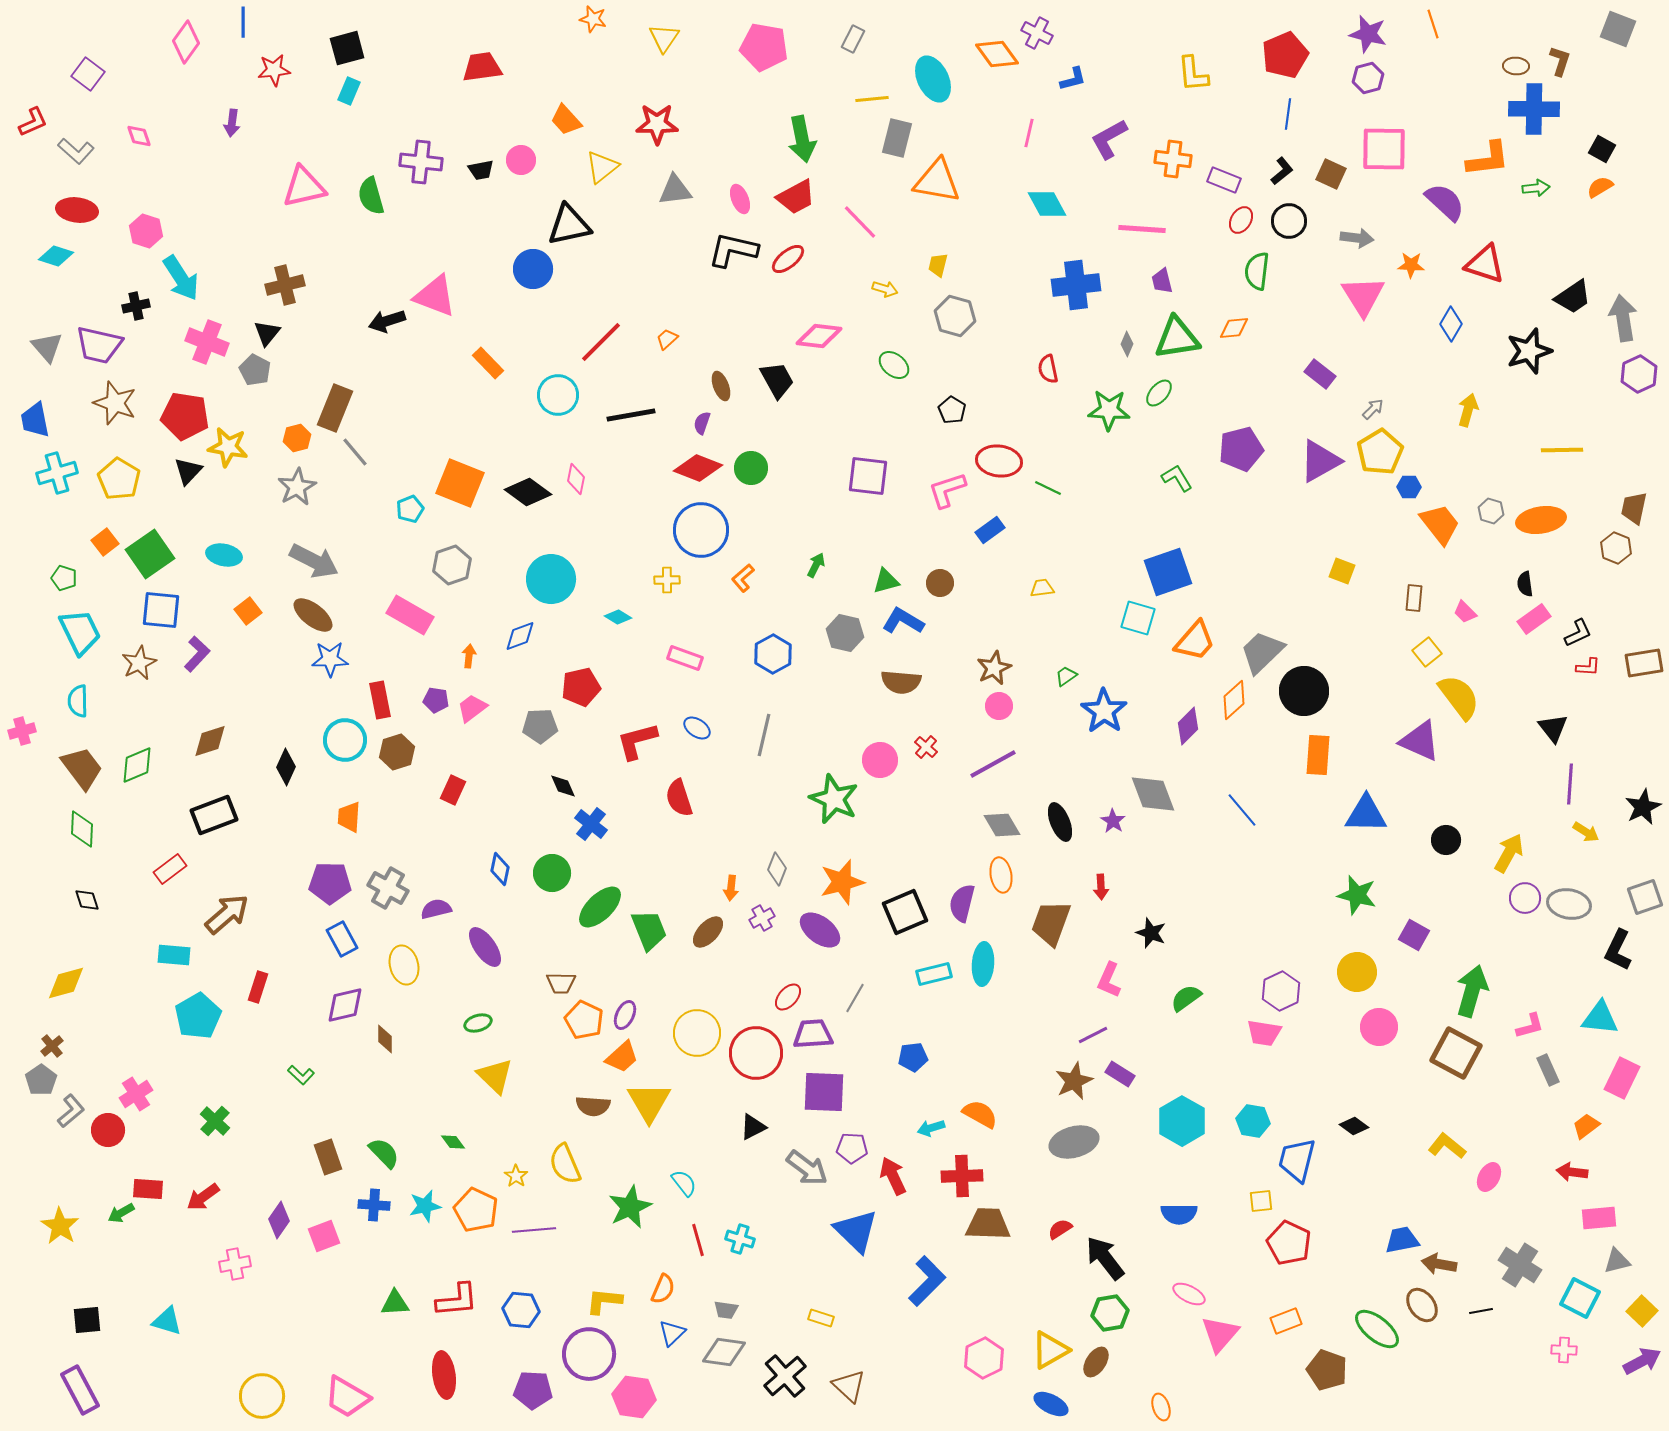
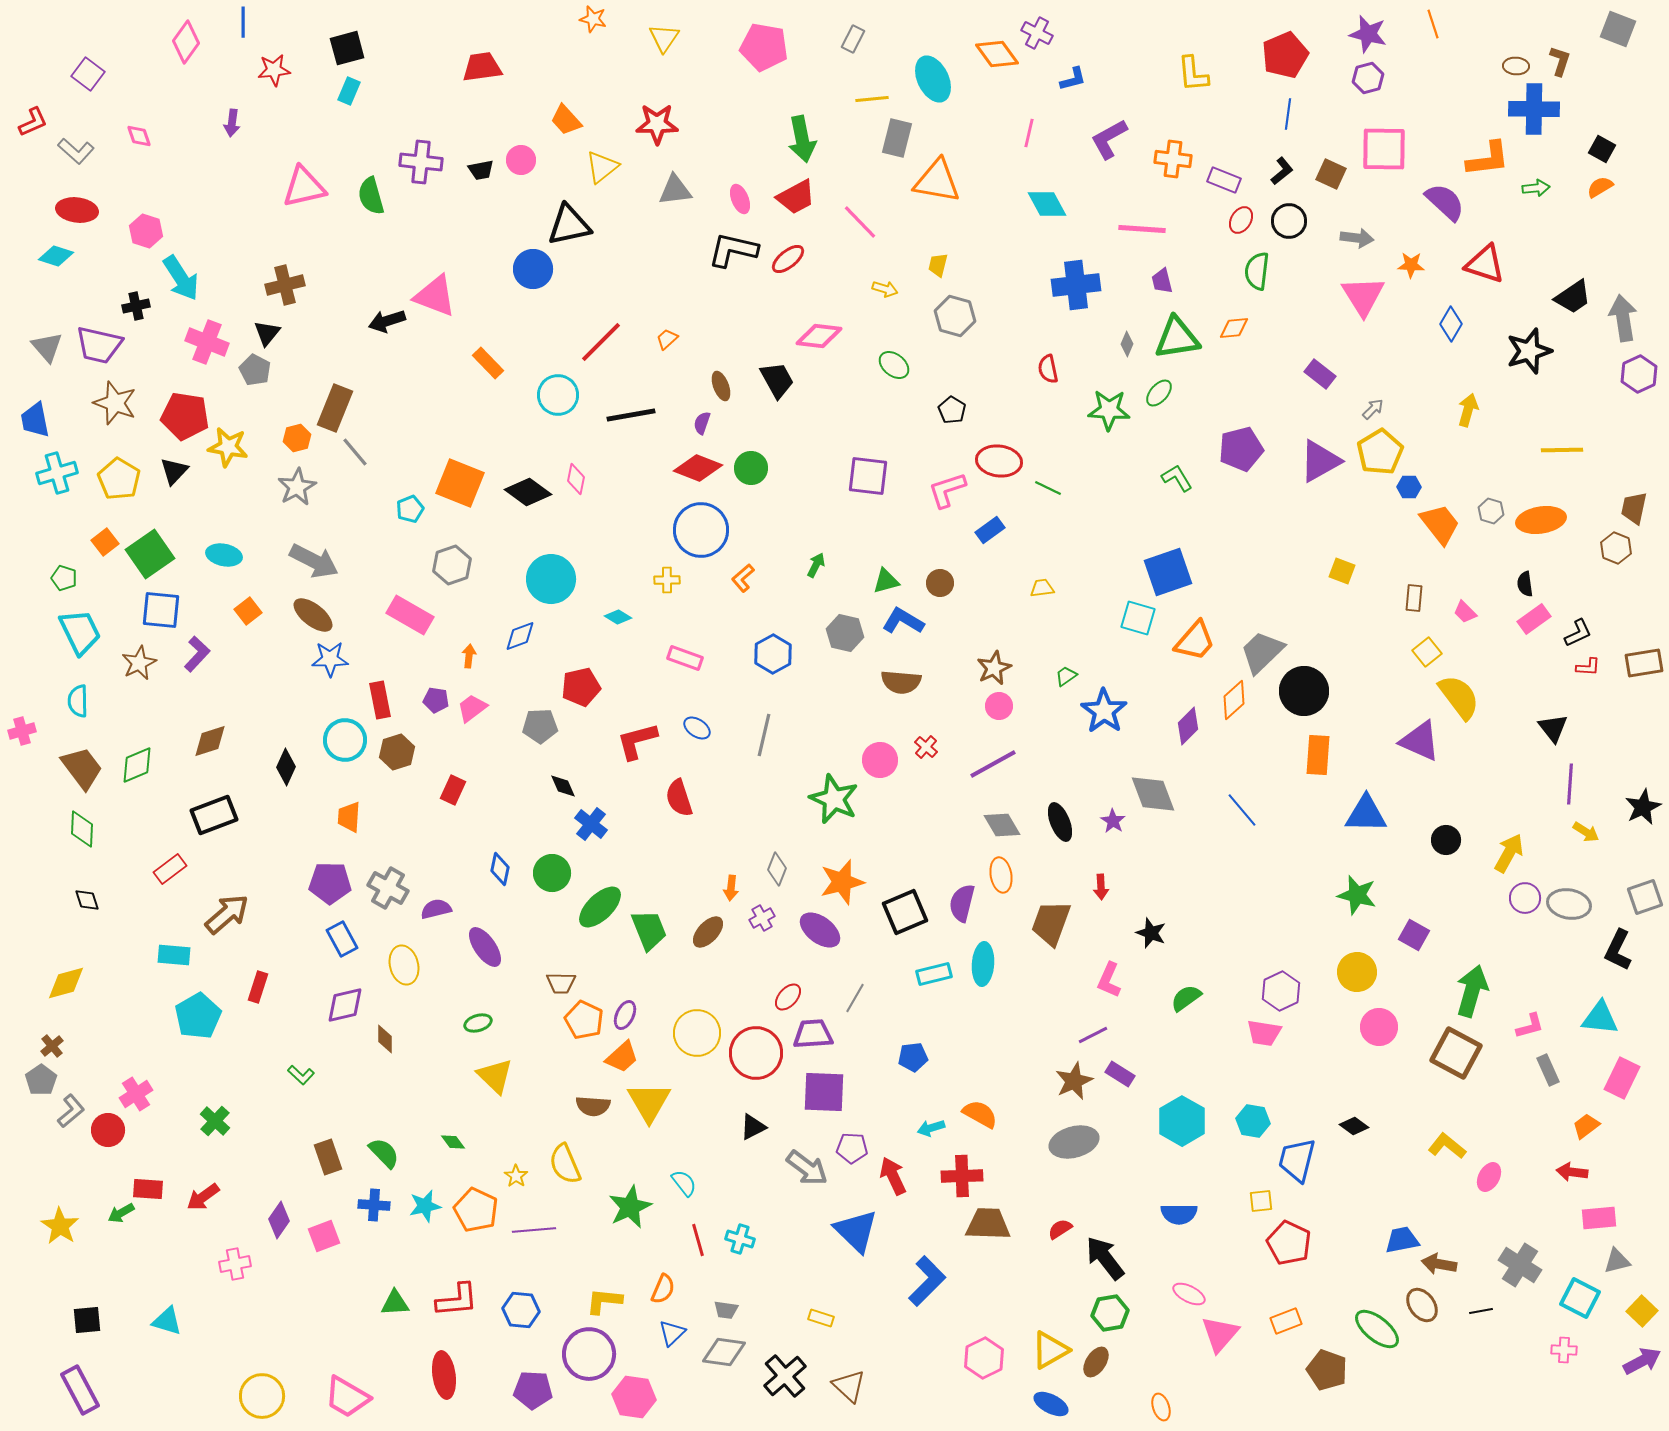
black triangle at (188, 471): moved 14 px left
